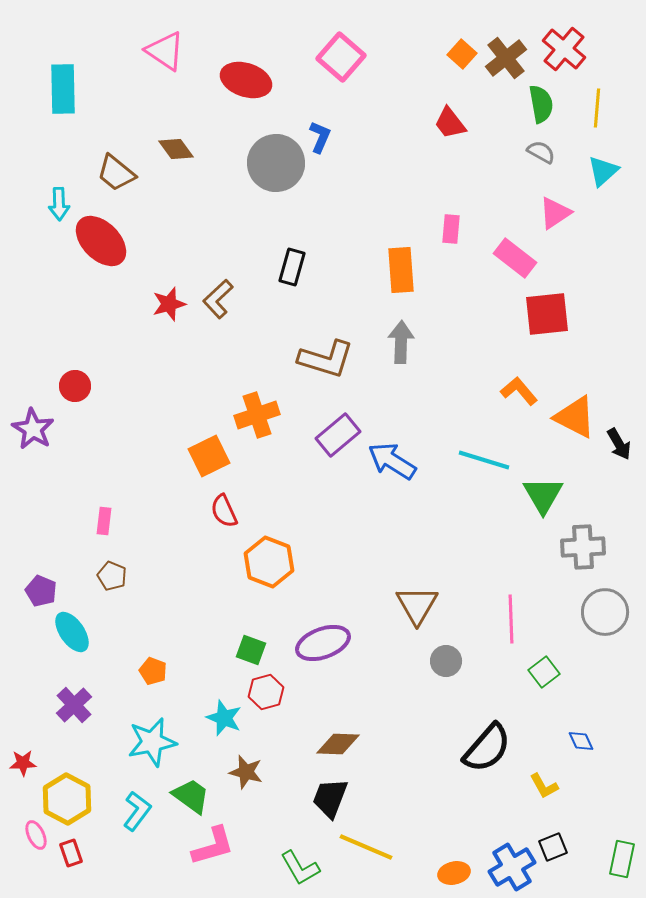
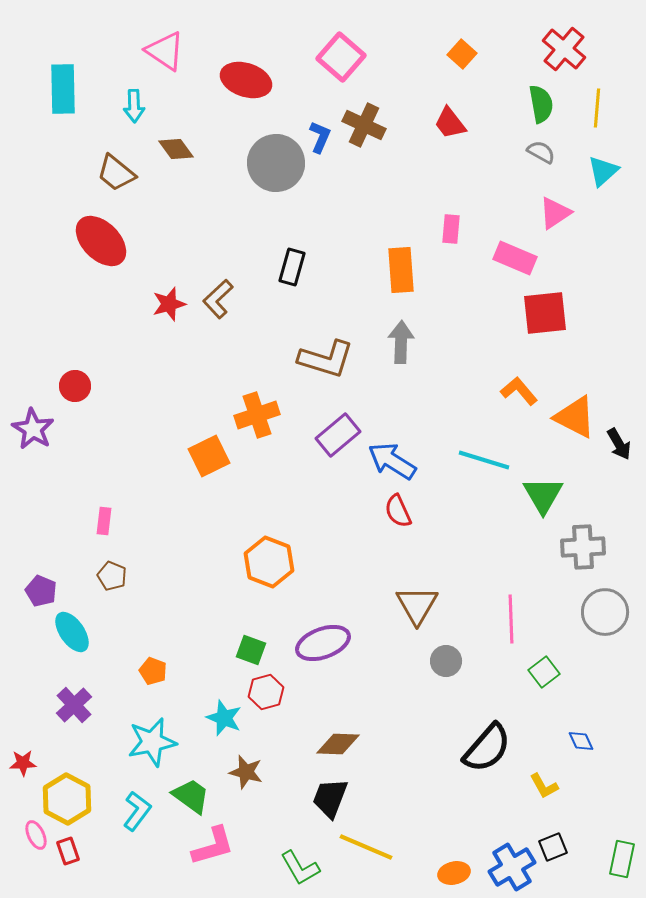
brown cross at (506, 58): moved 142 px left, 67 px down; rotated 27 degrees counterclockwise
cyan arrow at (59, 204): moved 75 px right, 98 px up
pink rectangle at (515, 258): rotated 15 degrees counterclockwise
red square at (547, 314): moved 2 px left, 1 px up
red semicircle at (224, 511): moved 174 px right
red rectangle at (71, 853): moved 3 px left, 2 px up
